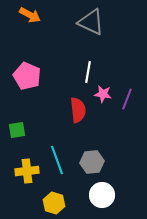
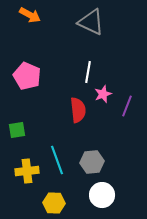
pink star: rotated 30 degrees counterclockwise
purple line: moved 7 px down
yellow hexagon: rotated 15 degrees counterclockwise
